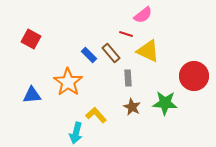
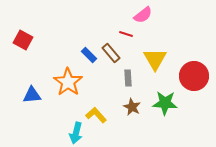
red square: moved 8 px left, 1 px down
yellow triangle: moved 7 px right, 8 px down; rotated 35 degrees clockwise
